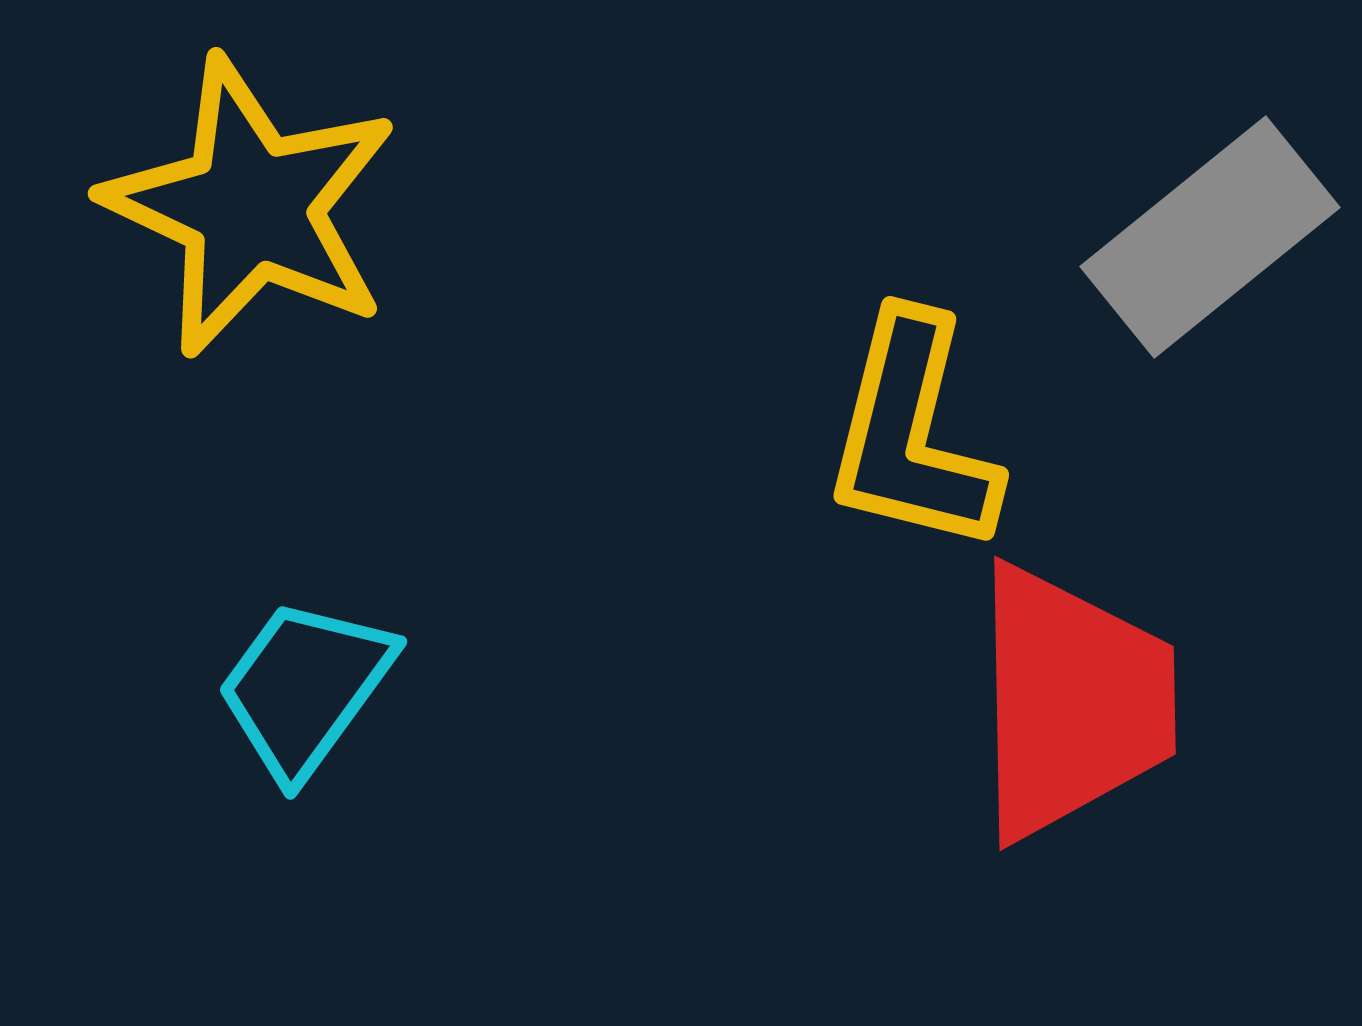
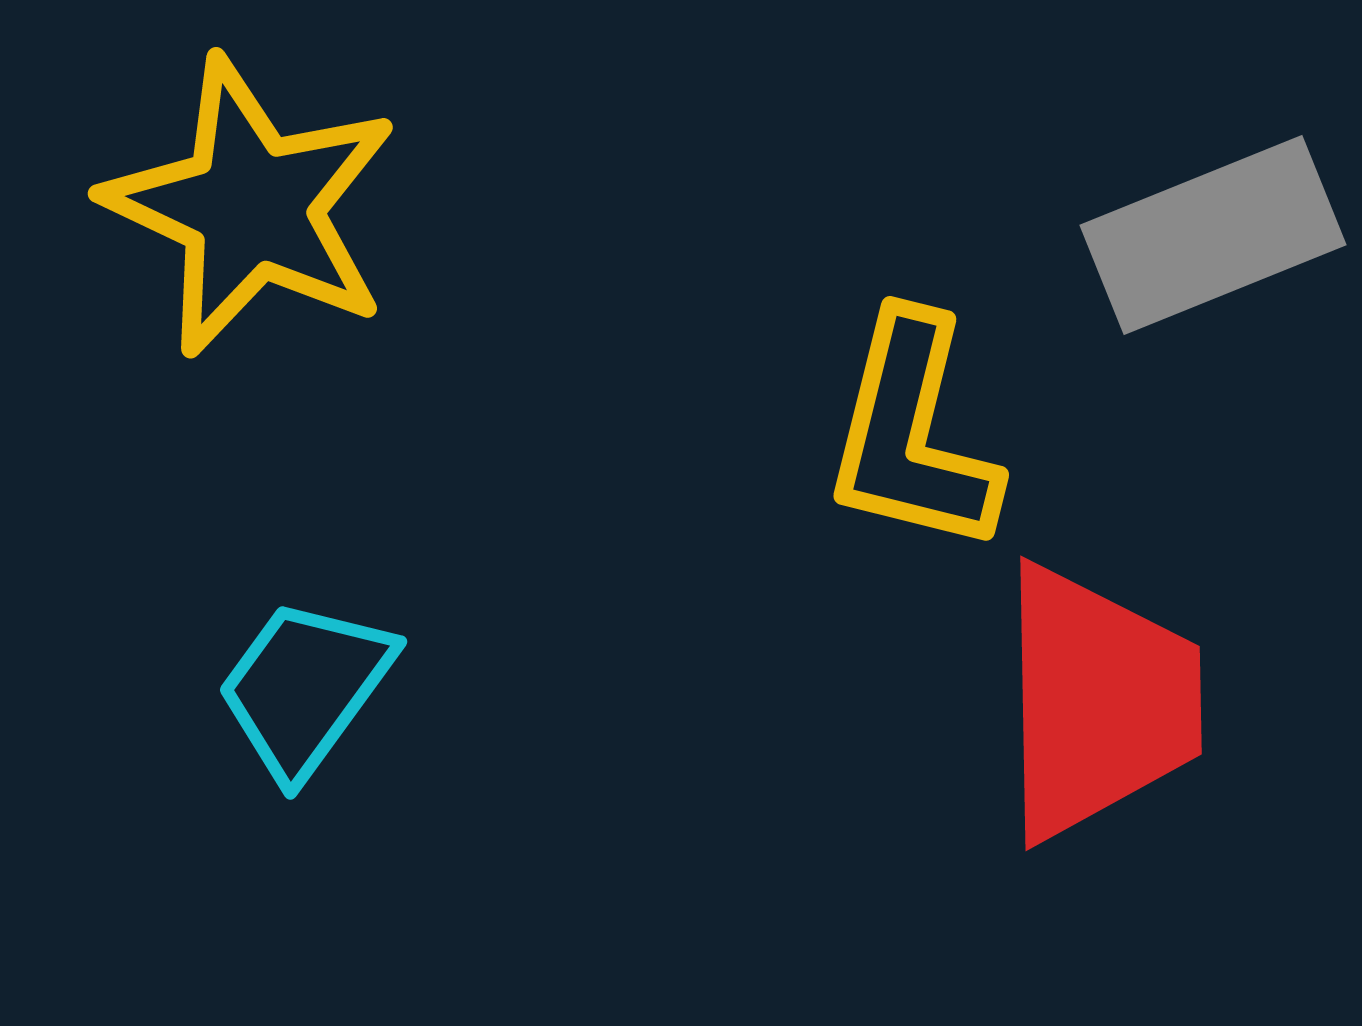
gray rectangle: moved 3 px right, 2 px up; rotated 17 degrees clockwise
red trapezoid: moved 26 px right
